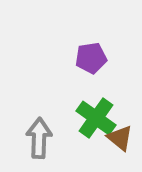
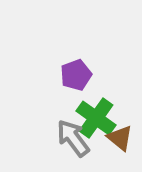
purple pentagon: moved 15 px left, 17 px down; rotated 12 degrees counterclockwise
gray arrow: moved 34 px right; rotated 39 degrees counterclockwise
